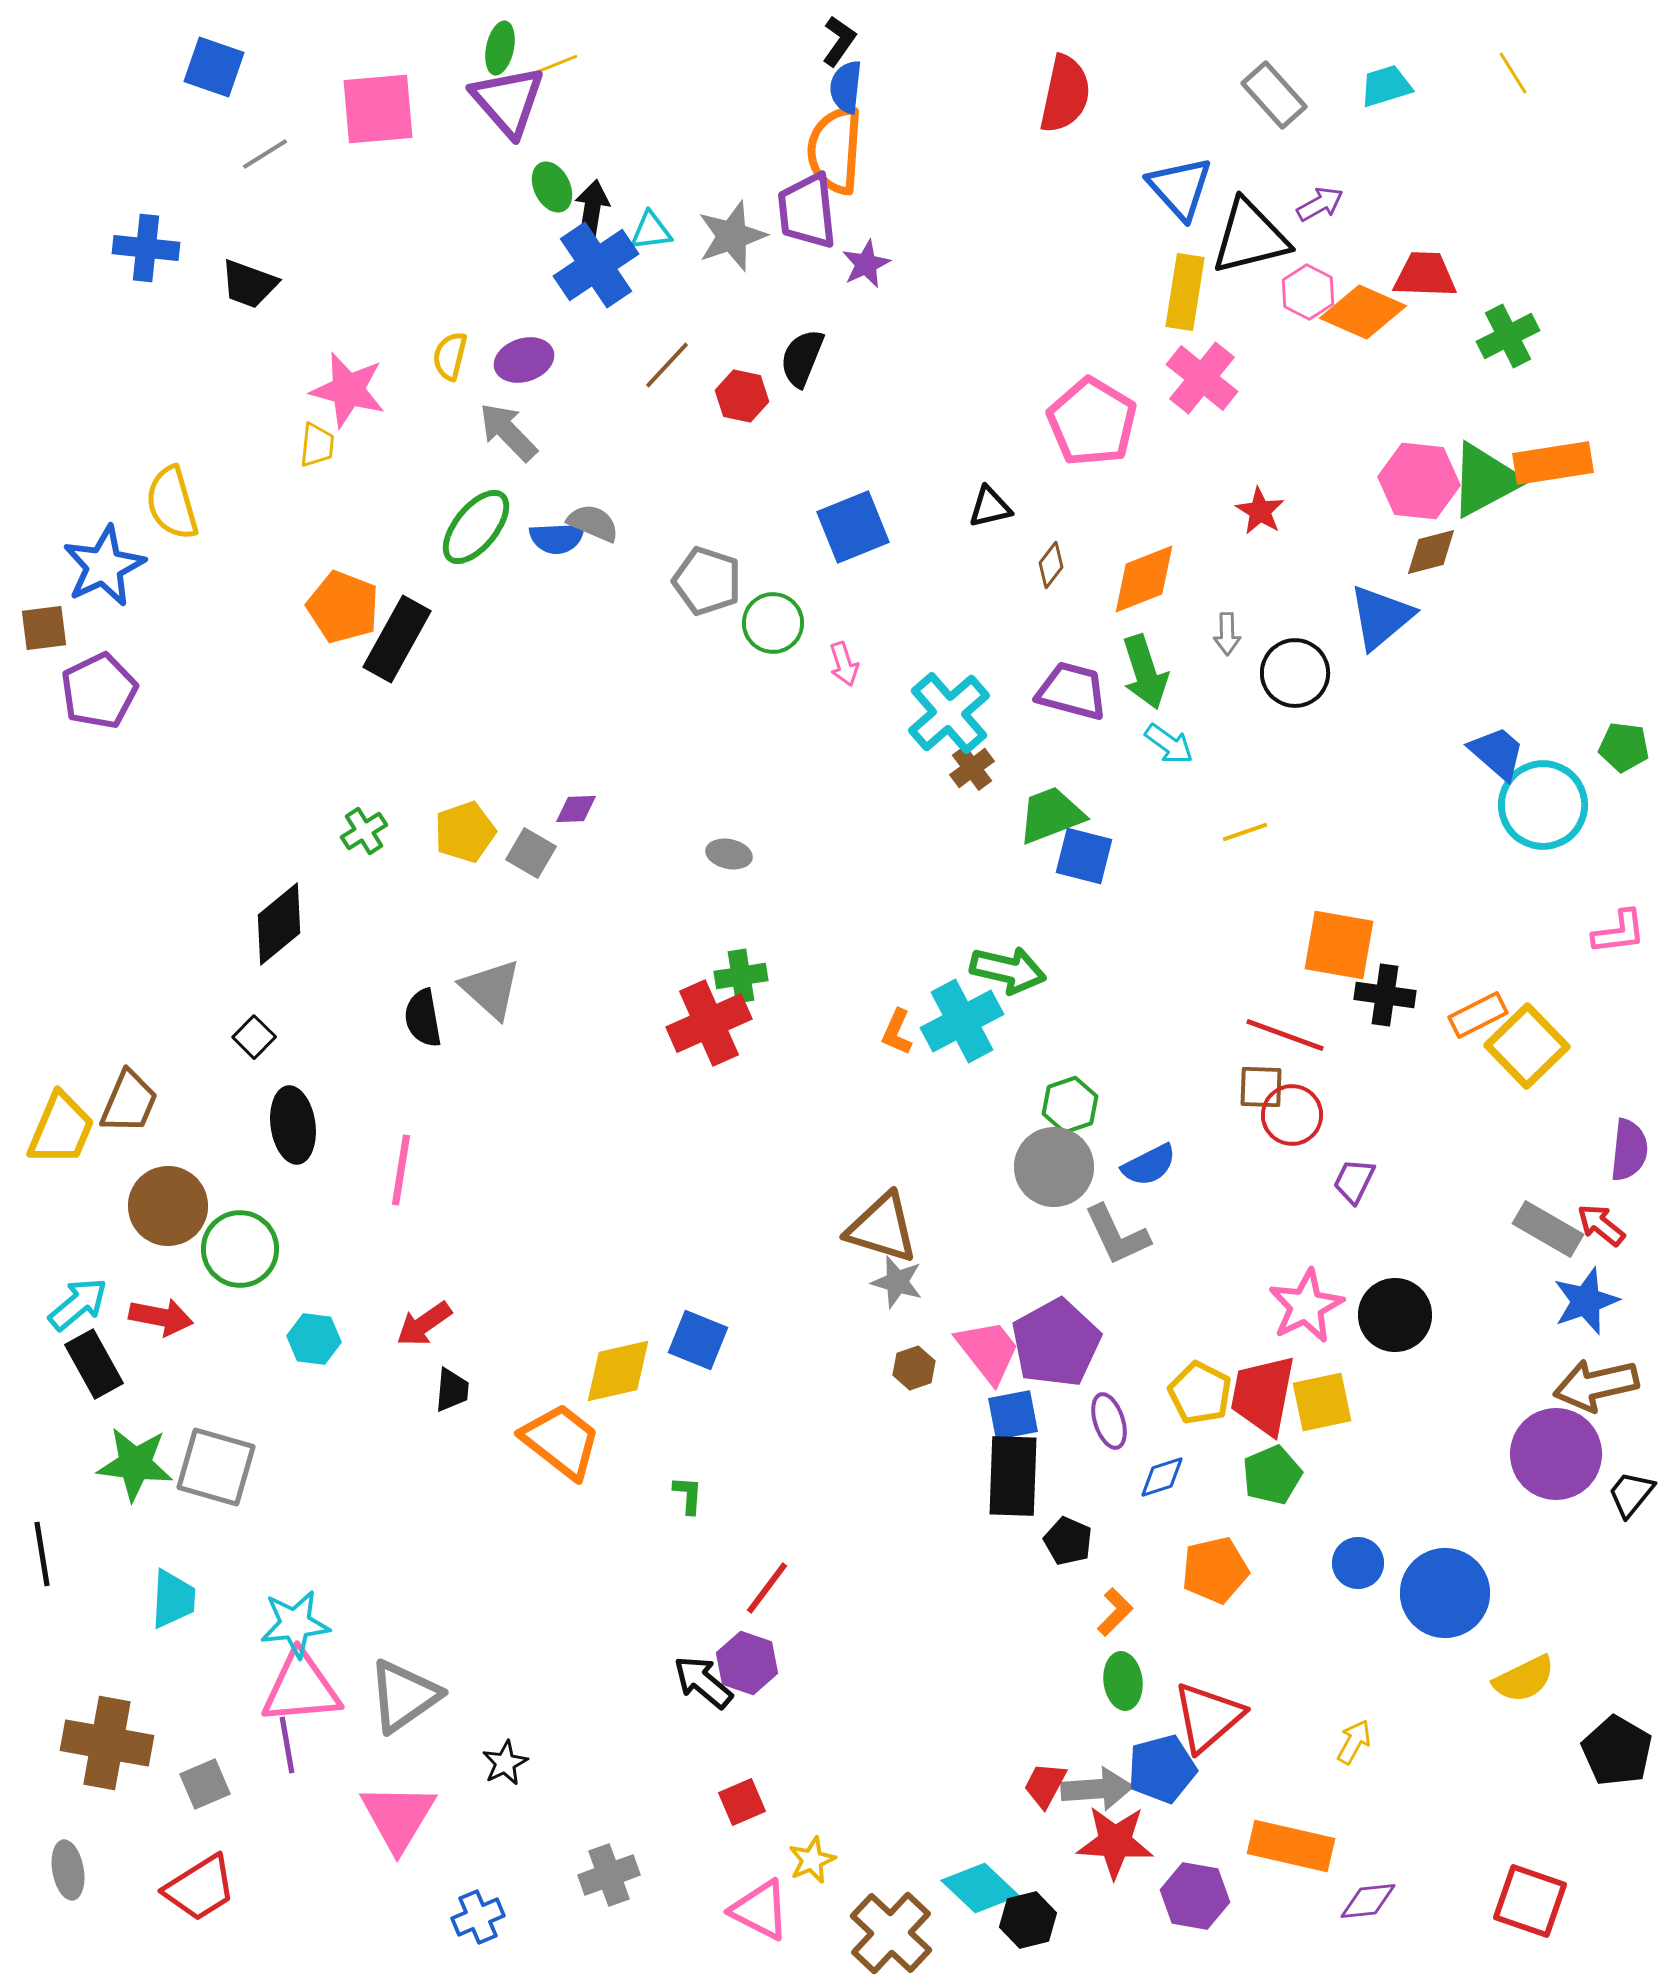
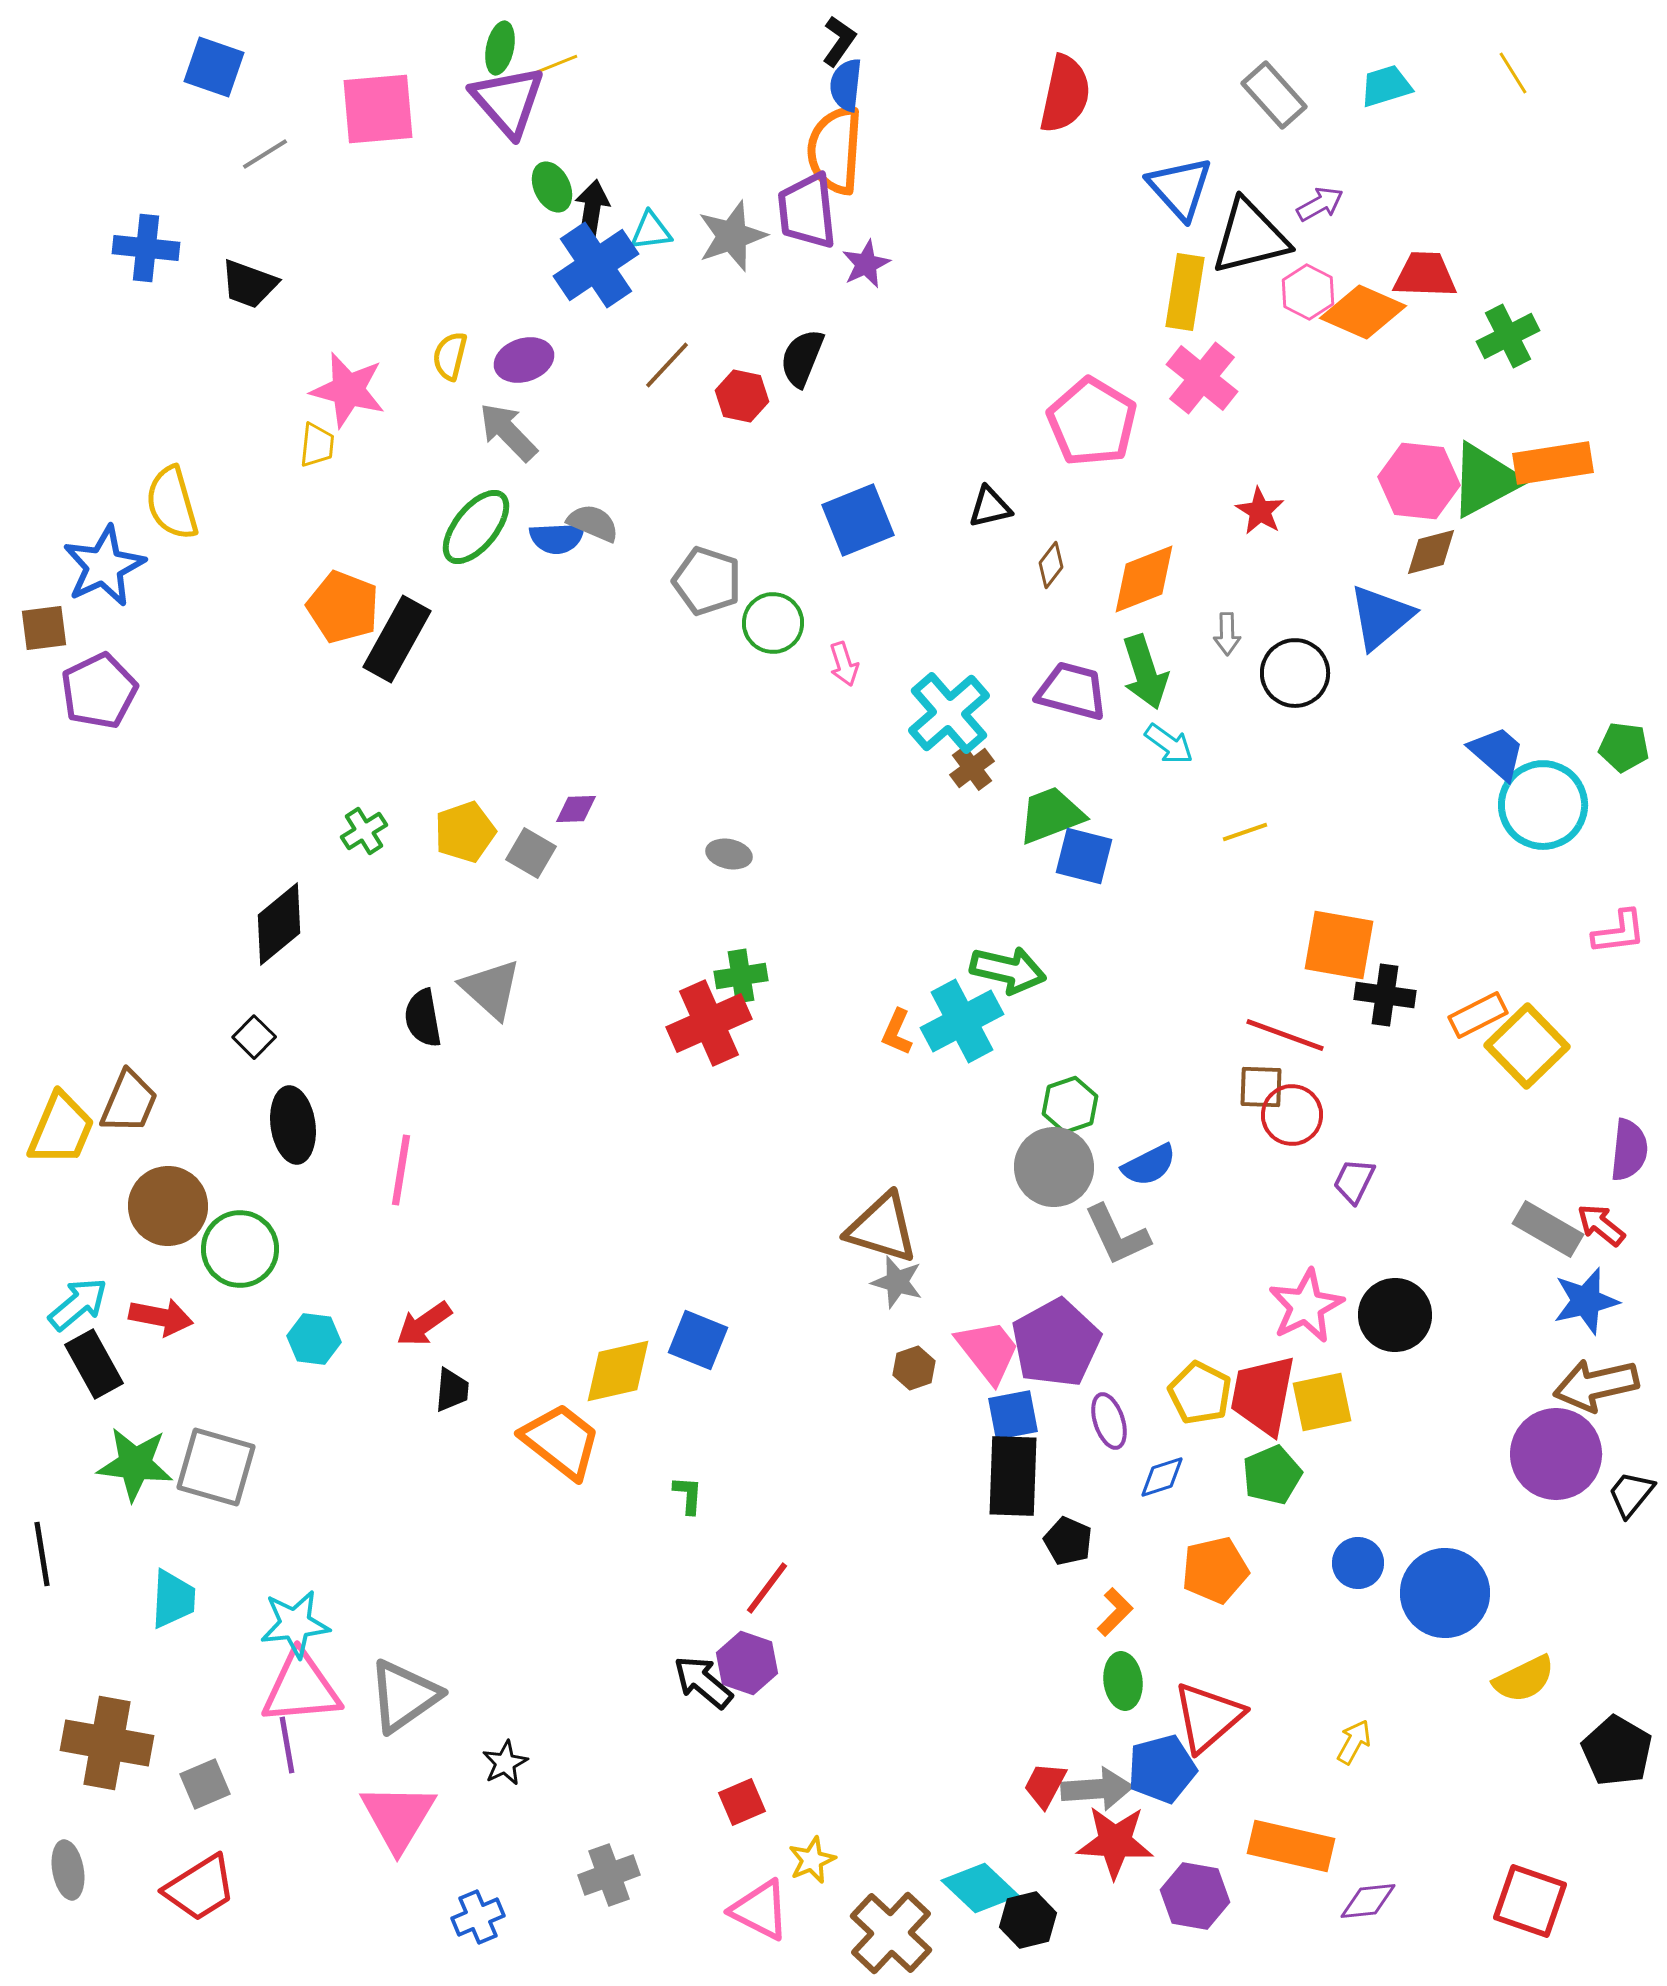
blue semicircle at (846, 87): moved 2 px up
blue square at (853, 527): moved 5 px right, 7 px up
blue star at (1586, 1301): rotated 6 degrees clockwise
